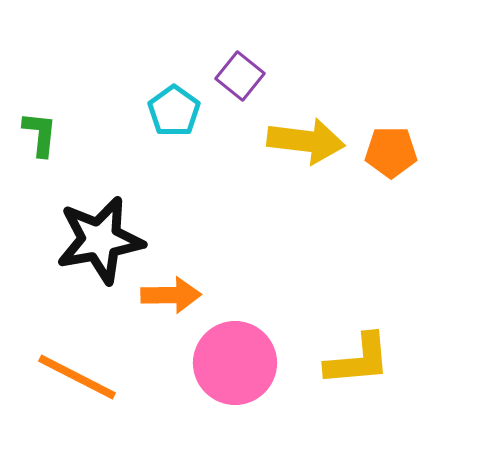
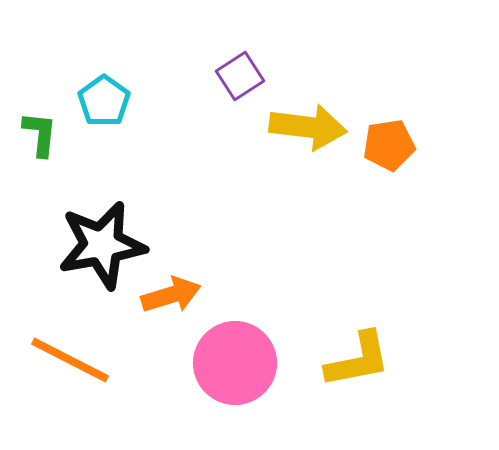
purple square: rotated 18 degrees clockwise
cyan pentagon: moved 70 px left, 10 px up
yellow arrow: moved 2 px right, 14 px up
orange pentagon: moved 2 px left, 7 px up; rotated 9 degrees counterclockwise
black star: moved 2 px right, 5 px down
orange arrow: rotated 16 degrees counterclockwise
yellow L-shape: rotated 6 degrees counterclockwise
orange line: moved 7 px left, 17 px up
